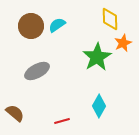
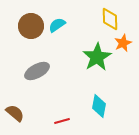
cyan diamond: rotated 20 degrees counterclockwise
